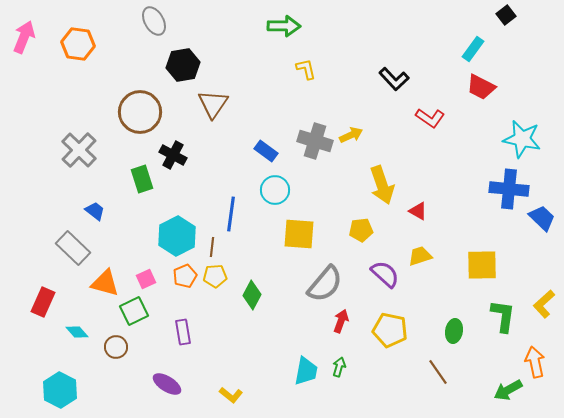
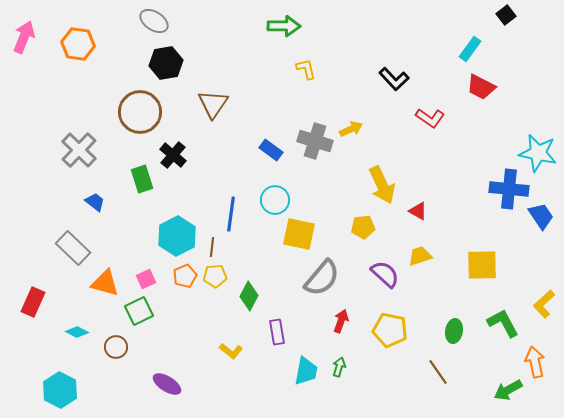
gray ellipse at (154, 21): rotated 28 degrees counterclockwise
cyan rectangle at (473, 49): moved 3 px left
black hexagon at (183, 65): moved 17 px left, 2 px up
yellow arrow at (351, 135): moved 6 px up
cyan star at (522, 139): moved 16 px right, 14 px down
blue rectangle at (266, 151): moved 5 px right, 1 px up
black cross at (173, 155): rotated 12 degrees clockwise
yellow arrow at (382, 185): rotated 6 degrees counterclockwise
cyan circle at (275, 190): moved 10 px down
blue trapezoid at (95, 211): moved 9 px up
blue trapezoid at (542, 218): moved 1 px left, 2 px up; rotated 12 degrees clockwise
yellow pentagon at (361, 230): moved 2 px right, 3 px up
yellow square at (299, 234): rotated 8 degrees clockwise
gray semicircle at (325, 284): moved 3 px left, 6 px up
green diamond at (252, 295): moved 3 px left, 1 px down
red rectangle at (43, 302): moved 10 px left
green square at (134, 311): moved 5 px right
green L-shape at (503, 316): moved 7 px down; rotated 36 degrees counterclockwise
cyan diamond at (77, 332): rotated 20 degrees counterclockwise
purple rectangle at (183, 332): moved 94 px right
yellow L-shape at (231, 395): moved 44 px up
